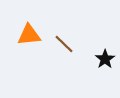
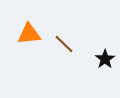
orange triangle: moved 1 px up
